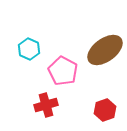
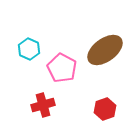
pink pentagon: moved 1 px left, 3 px up
red cross: moved 3 px left
red hexagon: moved 1 px up
